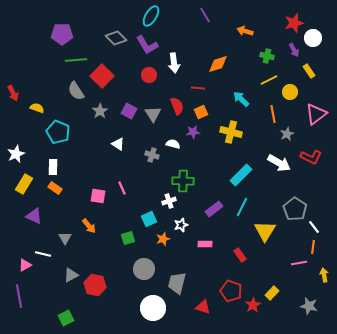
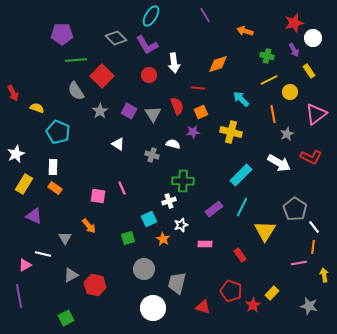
orange star at (163, 239): rotated 24 degrees counterclockwise
